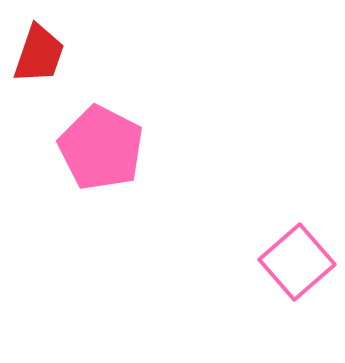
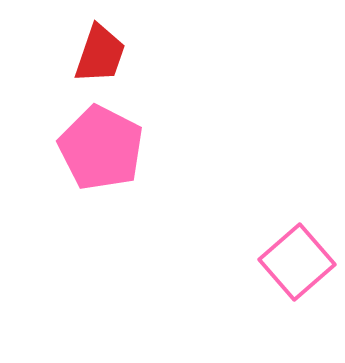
red trapezoid: moved 61 px right
